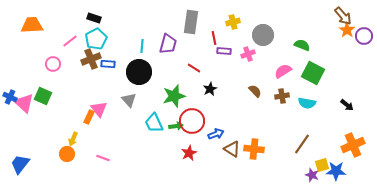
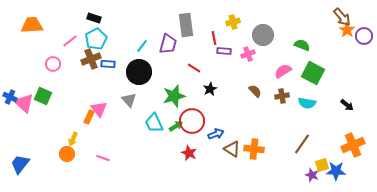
brown arrow at (343, 16): moved 1 px left, 1 px down
gray rectangle at (191, 22): moved 5 px left, 3 px down; rotated 15 degrees counterclockwise
cyan line at (142, 46): rotated 32 degrees clockwise
green arrow at (176, 126): rotated 24 degrees counterclockwise
red star at (189, 153): rotated 21 degrees counterclockwise
